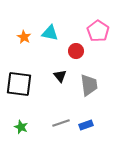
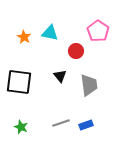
black square: moved 2 px up
